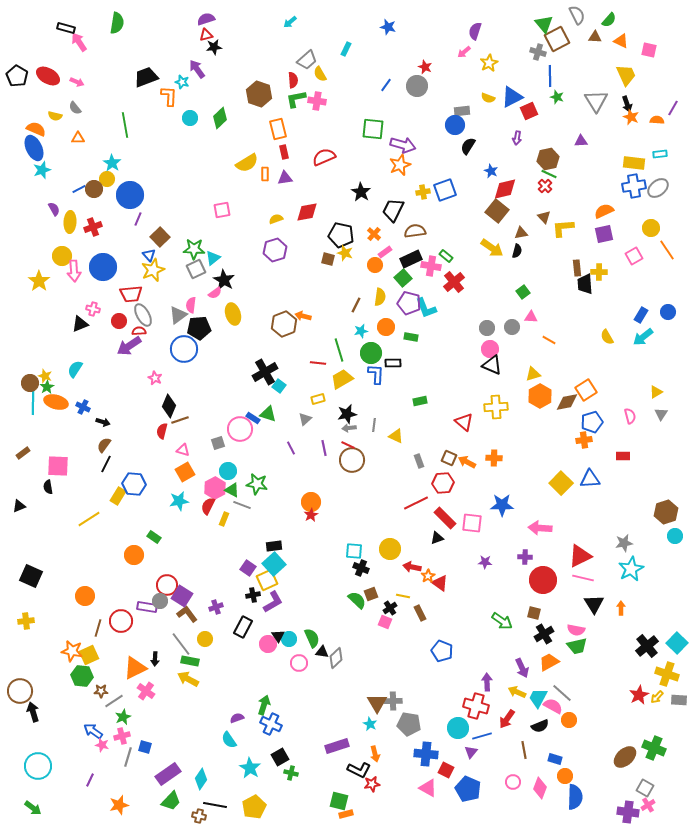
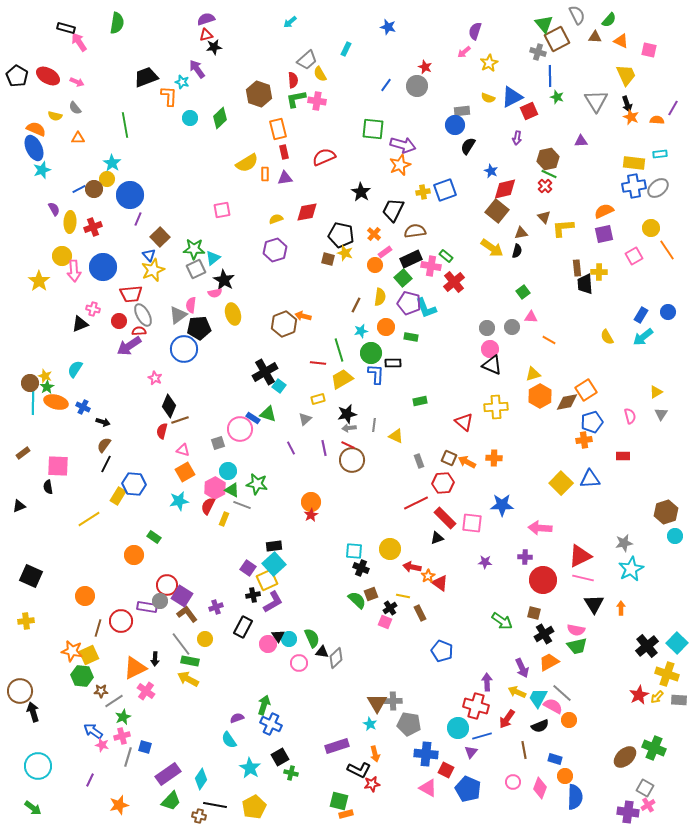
pink semicircle at (215, 293): rotated 24 degrees clockwise
